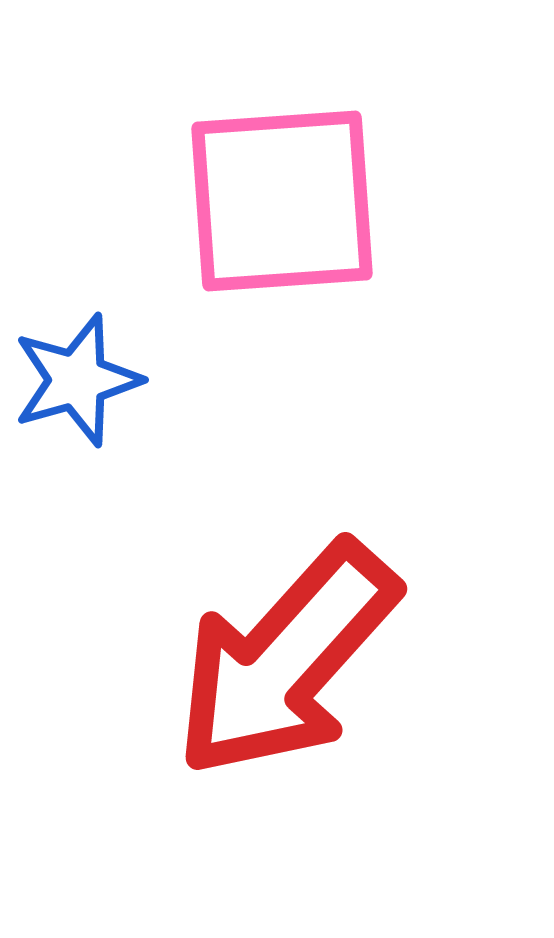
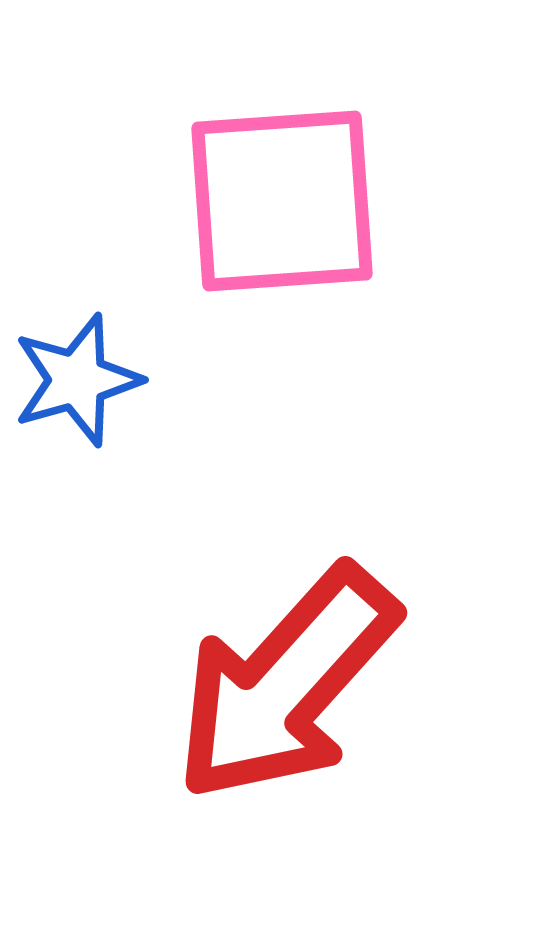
red arrow: moved 24 px down
